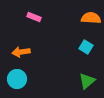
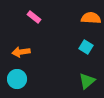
pink rectangle: rotated 16 degrees clockwise
